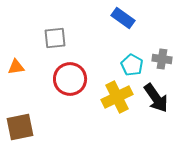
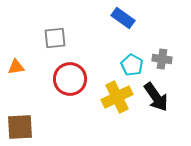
black arrow: moved 1 px up
brown square: rotated 8 degrees clockwise
